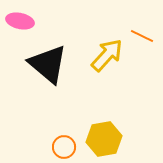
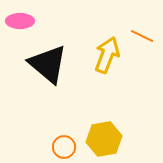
pink ellipse: rotated 12 degrees counterclockwise
yellow arrow: rotated 21 degrees counterclockwise
